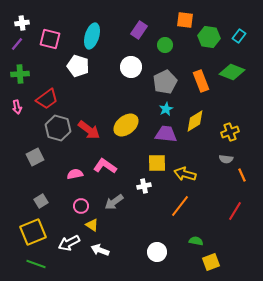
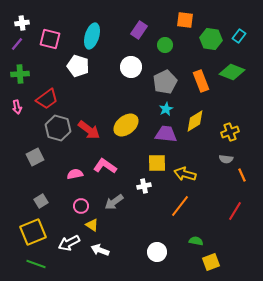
green hexagon at (209, 37): moved 2 px right, 2 px down
